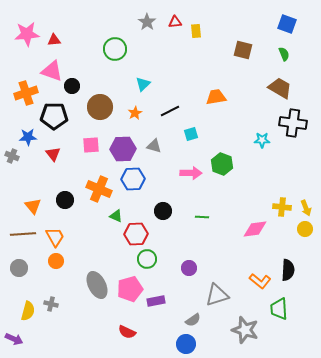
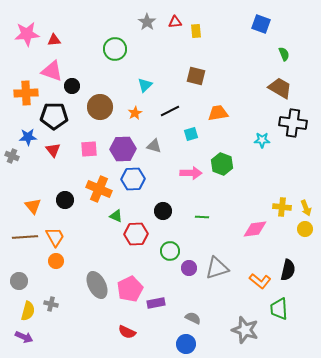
blue square at (287, 24): moved 26 px left
brown square at (243, 50): moved 47 px left, 26 px down
cyan triangle at (143, 84): moved 2 px right, 1 px down
orange cross at (26, 93): rotated 15 degrees clockwise
orange trapezoid at (216, 97): moved 2 px right, 16 px down
pink square at (91, 145): moved 2 px left, 4 px down
red triangle at (53, 154): moved 4 px up
brown line at (23, 234): moved 2 px right, 3 px down
green circle at (147, 259): moved 23 px right, 8 px up
gray circle at (19, 268): moved 13 px down
black semicircle at (288, 270): rotated 10 degrees clockwise
pink pentagon at (130, 289): rotated 10 degrees counterclockwise
gray triangle at (217, 295): moved 27 px up
purple rectangle at (156, 301): moved 2 px down
gray semicircle at (193, 320): moved 2 px up; rotated 119 degrees counterclockwise
purple arrow at (14, 339): moved 10 px right, 2 px up
